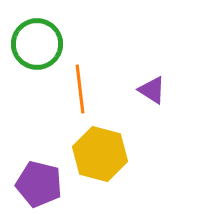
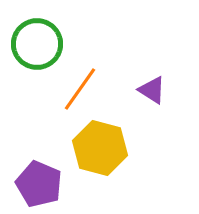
orange line: rotated 42 degrees clockwise
yellow hexagon: moved 6 px up
purple pentagon: rotated 9 degrees clockwise
